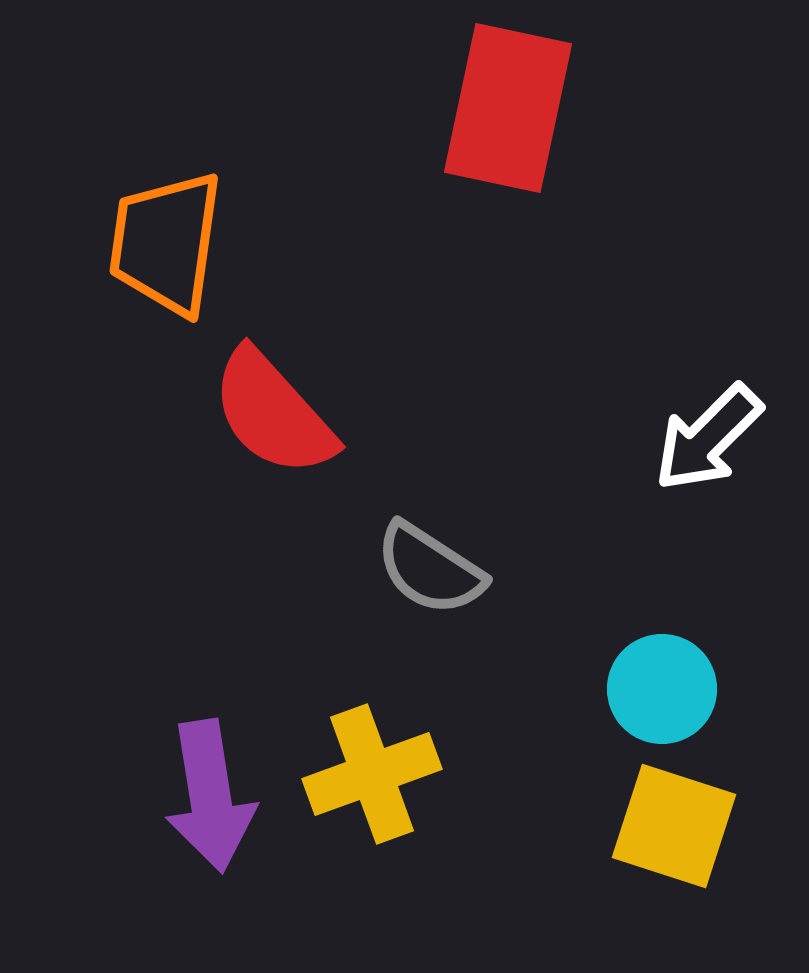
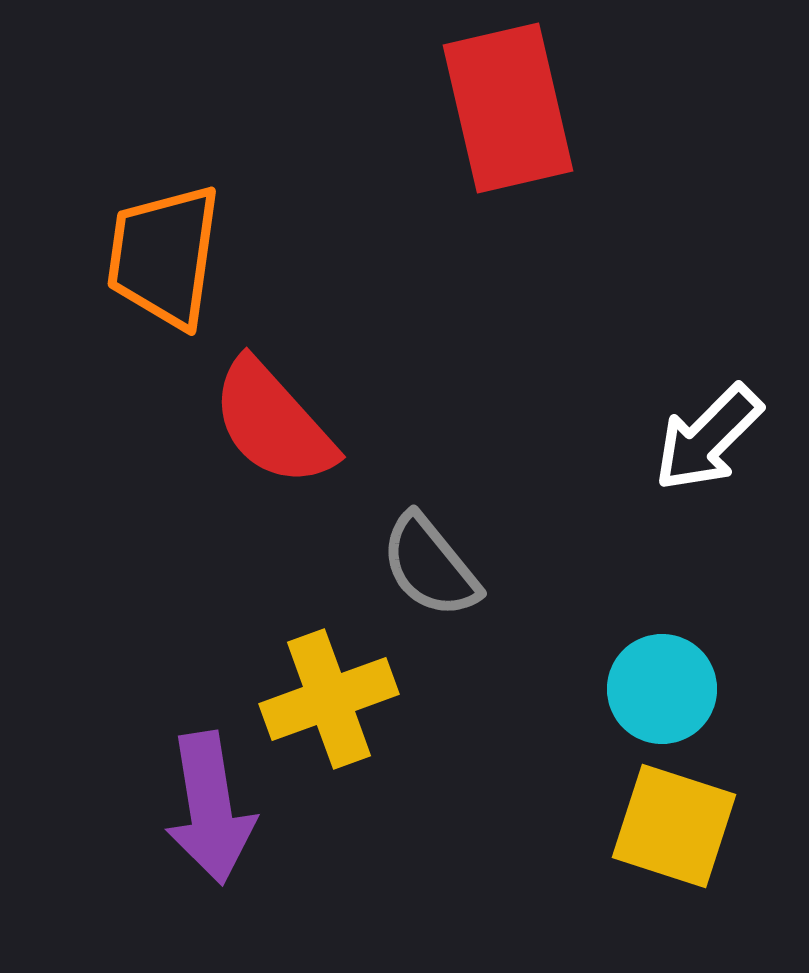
red rectangle: rotated 25 degrees counterclockwise
orange trapezoid: moved 2 px left, 13 px down
red semicircle: moved 10 px down
gray semicircle: moved 3 px up; rotated 18 degrees clockwise
yellow cross: moved 43 px left, 75 px up
purple arrow: moved 12 px down
